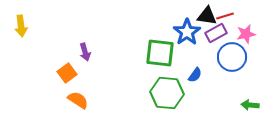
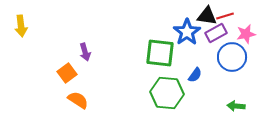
green arrow: moved 14 px left, 1 px down
